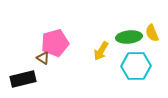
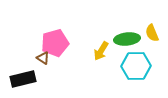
green ellipse: moved 2 px left, 2 px down
